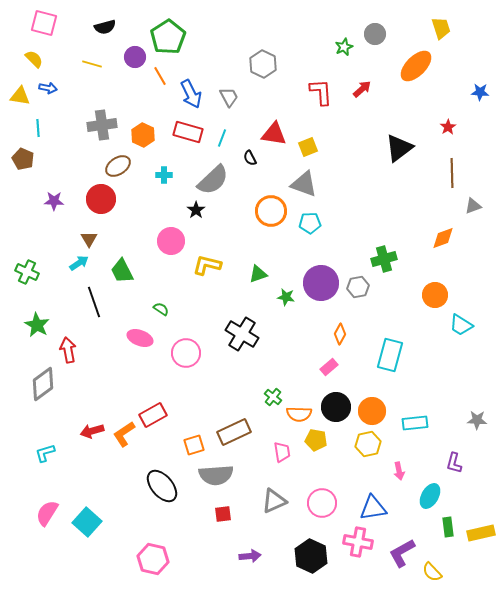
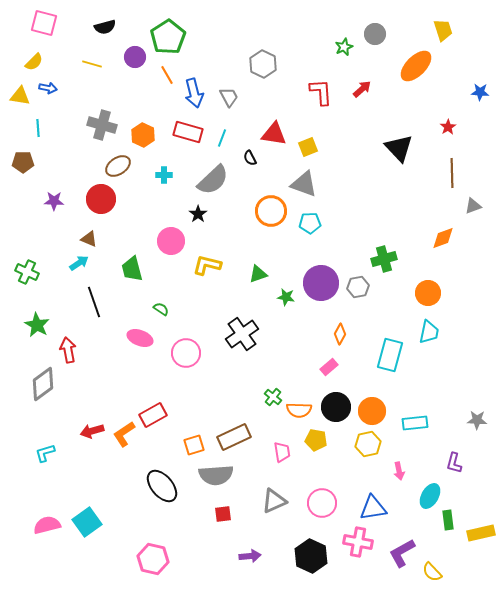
yellow trapezoid at (441, 28): moved 2 px right, 2 px down
yellow semicircle at (34, 59): moved 3 px down; rotated 90 degrees clockwise
orange line at (160, 76): moved 7 px right, 1 px up
blue arrow at (191, 94): moved 3 px right, 1 px up; rotated 12 degrees clockwise
gray cross at (102, 125): rotated 24 degrees clockwise
black triangle at (399, 148): rotated 36 degrees counterclockwise
brown pentagon at (23, 159): moved 3 px down; rotated 25 degrees counterclockwise
black star at (196, 210): moved 2 px right, 4 px down
brown triangle at (89, 239): rotated 36 degrees counterclockwise
green trapezoid at (122, 271): moved 10 px right, 2 px up; rotated 12 degrees clockwise
orange circle at (435, 295): moved 7 px left, 2 px up
cyan trapezoid at (461, 325): moved 32 px left, 7 px down; rotated 110 degrees counterclockwise
black cross at (242, 334): rotated 24 degrees clockwise
orange semicircle at (299, 414): moved 4 px up
brown rectangle at (234, 432): moved 5 px down
pink semicircle at (47, 513): moved 12 px down; rotated 44 degrees clockwise
cyan square at (87, 522): rotated 12 degrees clockwise
green rectangle at (448, 527): moved 7 px up
